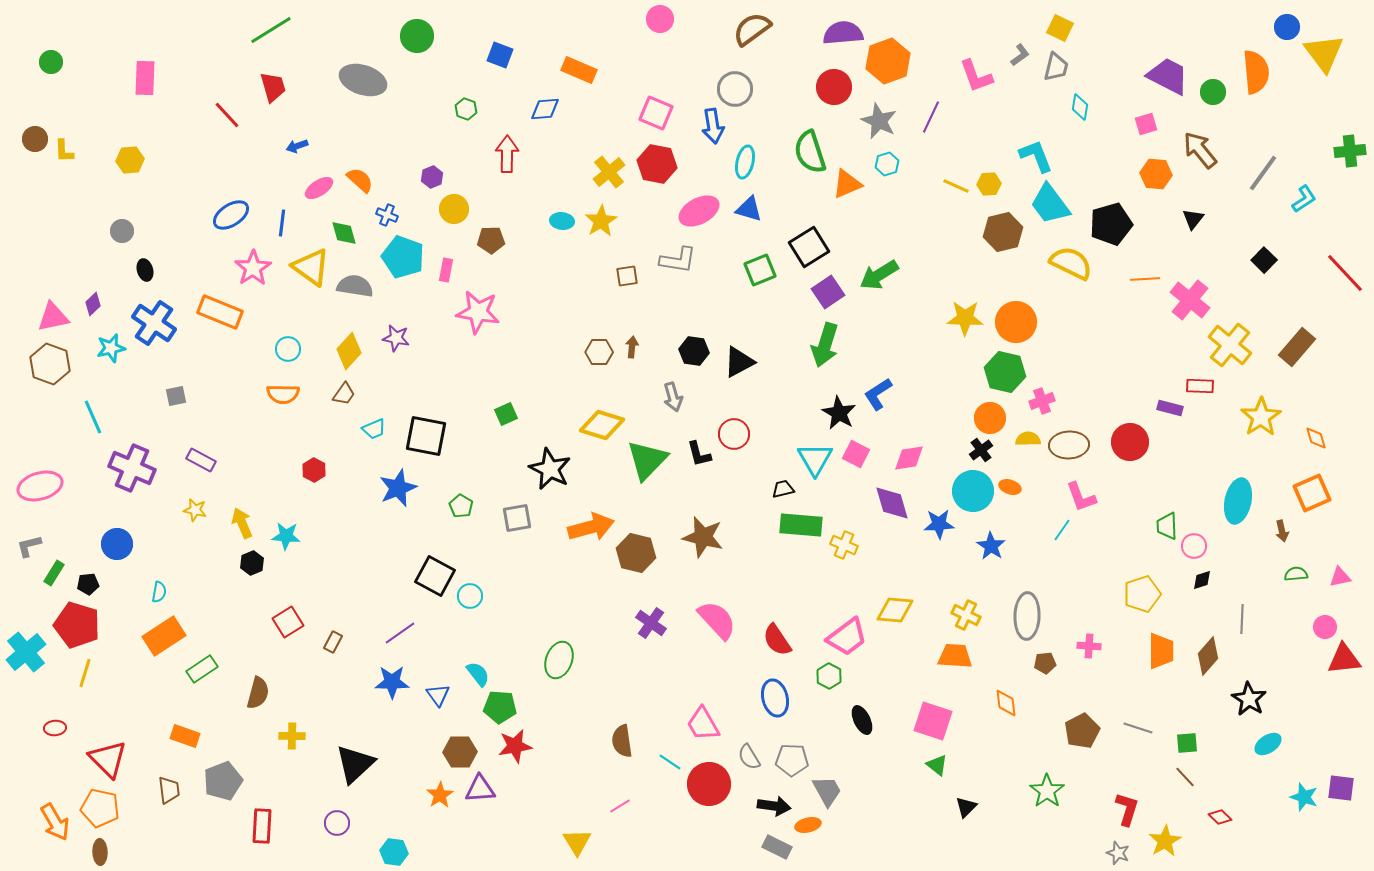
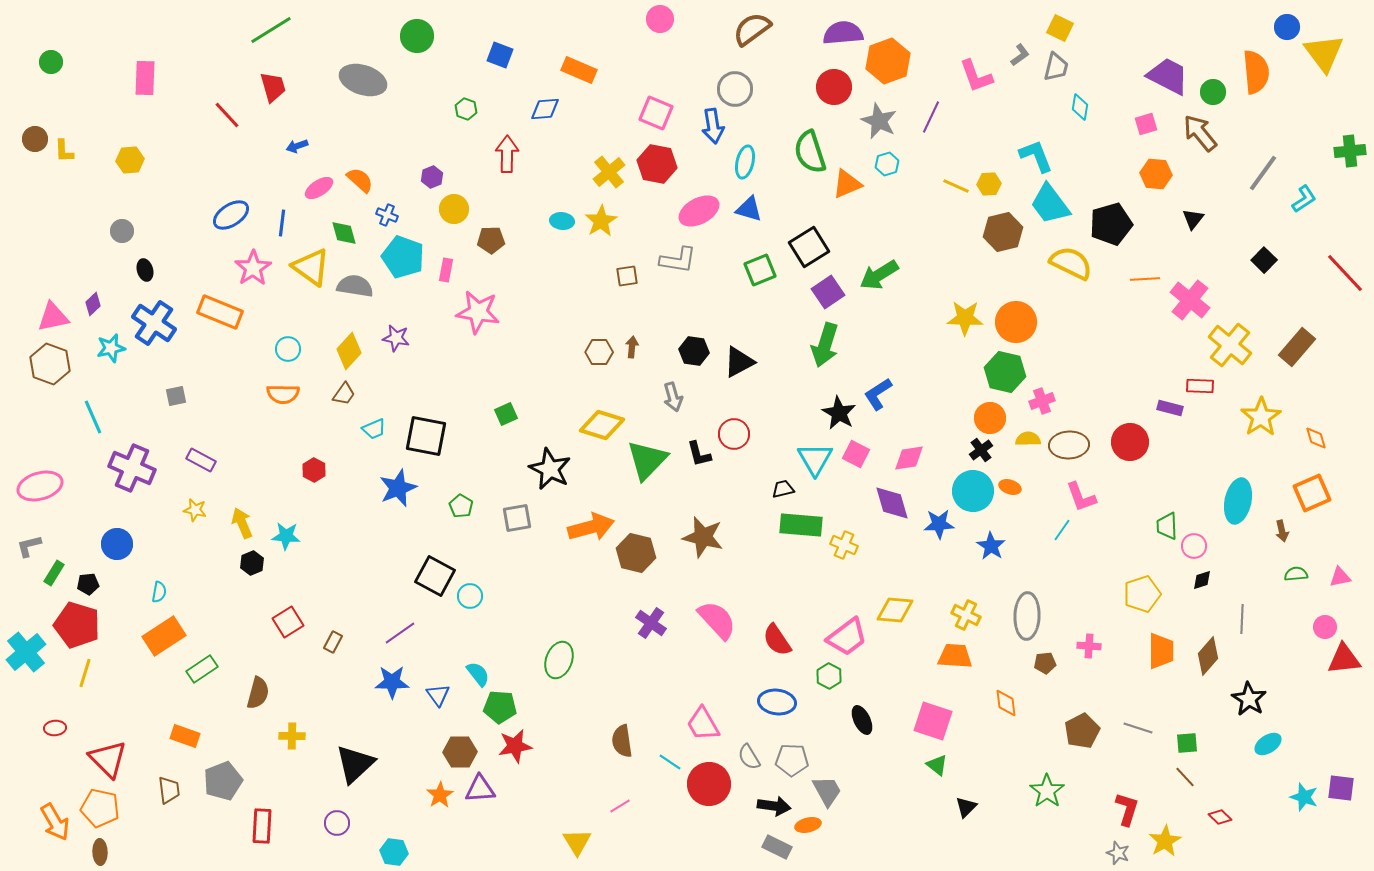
brown arrow at (1200, 150): moved 17 px up
blue ellipse at (775, 698): moved 2 px right, 4 px down; rotated 69 degrees counterclockwise
